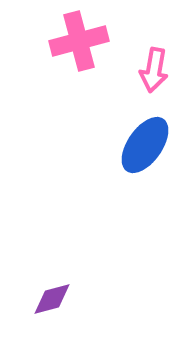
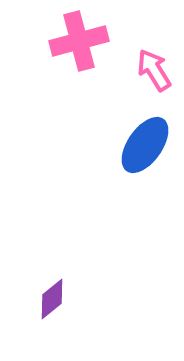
pink arrow: rotated 138 degrees clockwise
purple diamond: rotated 24 degrees counterclockwise
